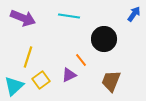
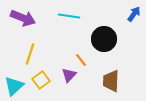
yellow line: moved 2 px right, 3 px up
purple triangle: rotated 21 degrees counterclockwise
brown trapezoid: rotated 20 degrees counterclockwise
